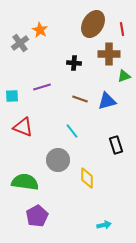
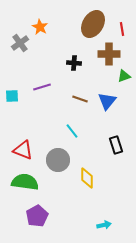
orange star: moved 3 px up
blue triangle: rotated 36 degrees counterclockwise
red triangle: moved 23 px down
